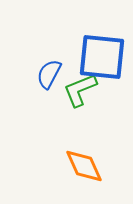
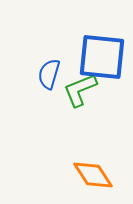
blue semicircle: rotated 12 degrees counterclockwise
orange diamond: moved 9 px right, 9 px down; rotated 9 degrees counterclockwise
